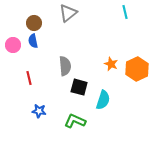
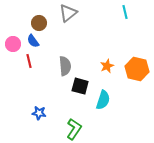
brown circle: moved 5 px right
blue semicircle: rotated 24 degrees counterclockwise
pink circle: moved 1 px up
orange star: moved 4 px left, 2 px down; rotated 24 degrees clockwise
orange hexagon: rotated 20 degrees counterclockwise
red line: moved 17 px up
black square: moved 1 px right, 1 px up
blue star: moved 2 px down
green L-shape: moved 1 px left, 8 px down; rotated 100 degrees clockwise
